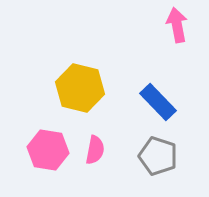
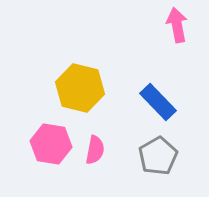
pink hexagon: moved 3 px right, 6 px up
gray pentagon: rotated 24 degrees clockwise
